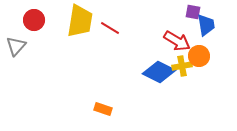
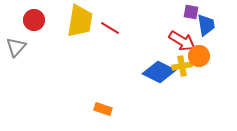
purple square: moved 2 px left
red arrow: moved 5 px right
gray triangle: moved 1 px down
